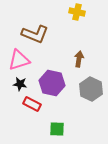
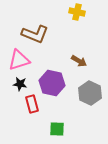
brown arrow: moved 2 px down; rotated 112 degrees clockwise
gray hexagon: moved 1 px left, 4 px down
red rectangle: rotated 48 degrees clockwise
